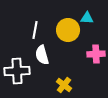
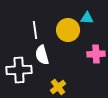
white line: rotated 18 degrees counterclockwise
white cross: moved 2 px right, 1 px up
yellow cross: moved 6 px left, 2 px down; rotated 14 degrees clockwise
